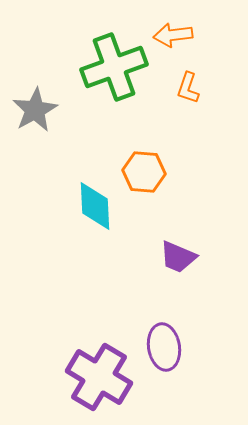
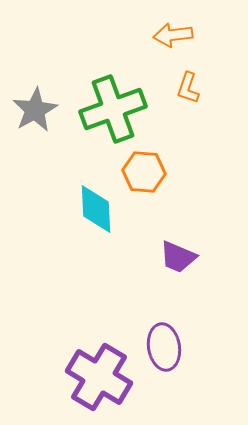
green cross: moved 1 px left, 42 px down
cyan diamond: moved 1 px right, 3 px down
